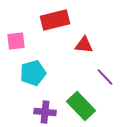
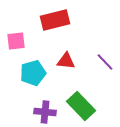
red triangle: moved 18 px left, 16 px down
purple line: moved 15 px up
